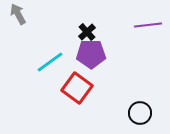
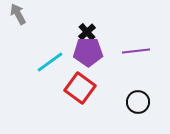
purple line: moved 12 px left, 26 px down
purple pentagon: moved 3 px left, 2 px up
red square: moved 3 px right
black circle: moved 2 px left, 11 px up
